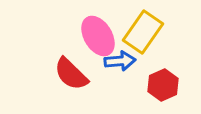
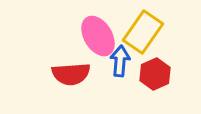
blue arrow: rotated 80 degrees counterclockwise
red semicircle: rotated 48 degrees counterclockwise
red hexagon: moved 8 px left, 11 px up
